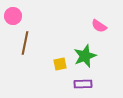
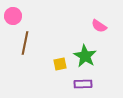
green star: rotated 20 degrees counterclockwise
